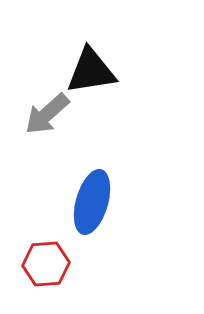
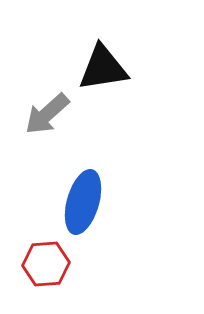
black triangle: moved 12 px right, 3 px up
blue ellipse: moved 9 px left
